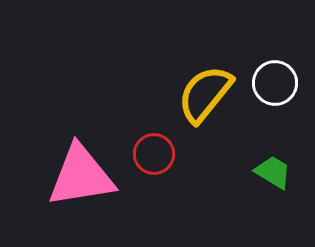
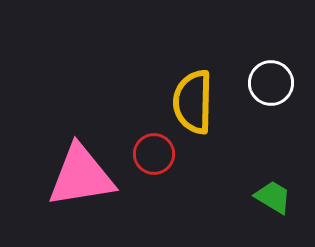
white circle: moved 4 px left
yellow semicircle: moved 12 px left, 8 px down; rotated 38 degrees counterclockwise
green trapezoid: moved 25 px down
